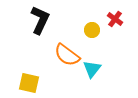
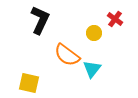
yellow circle: moved 2 px right, 3 px down
